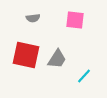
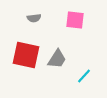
gray semicircle: moved 1 px right
